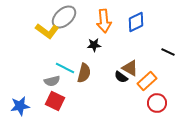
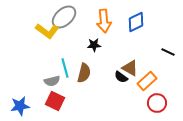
cyan line: rotated 48 degrees clockwise
